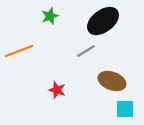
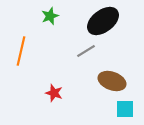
orange line: moved 2 px right; rotated 56 degrees counterclockwise
red star: moved 3 px left, 3 px down
